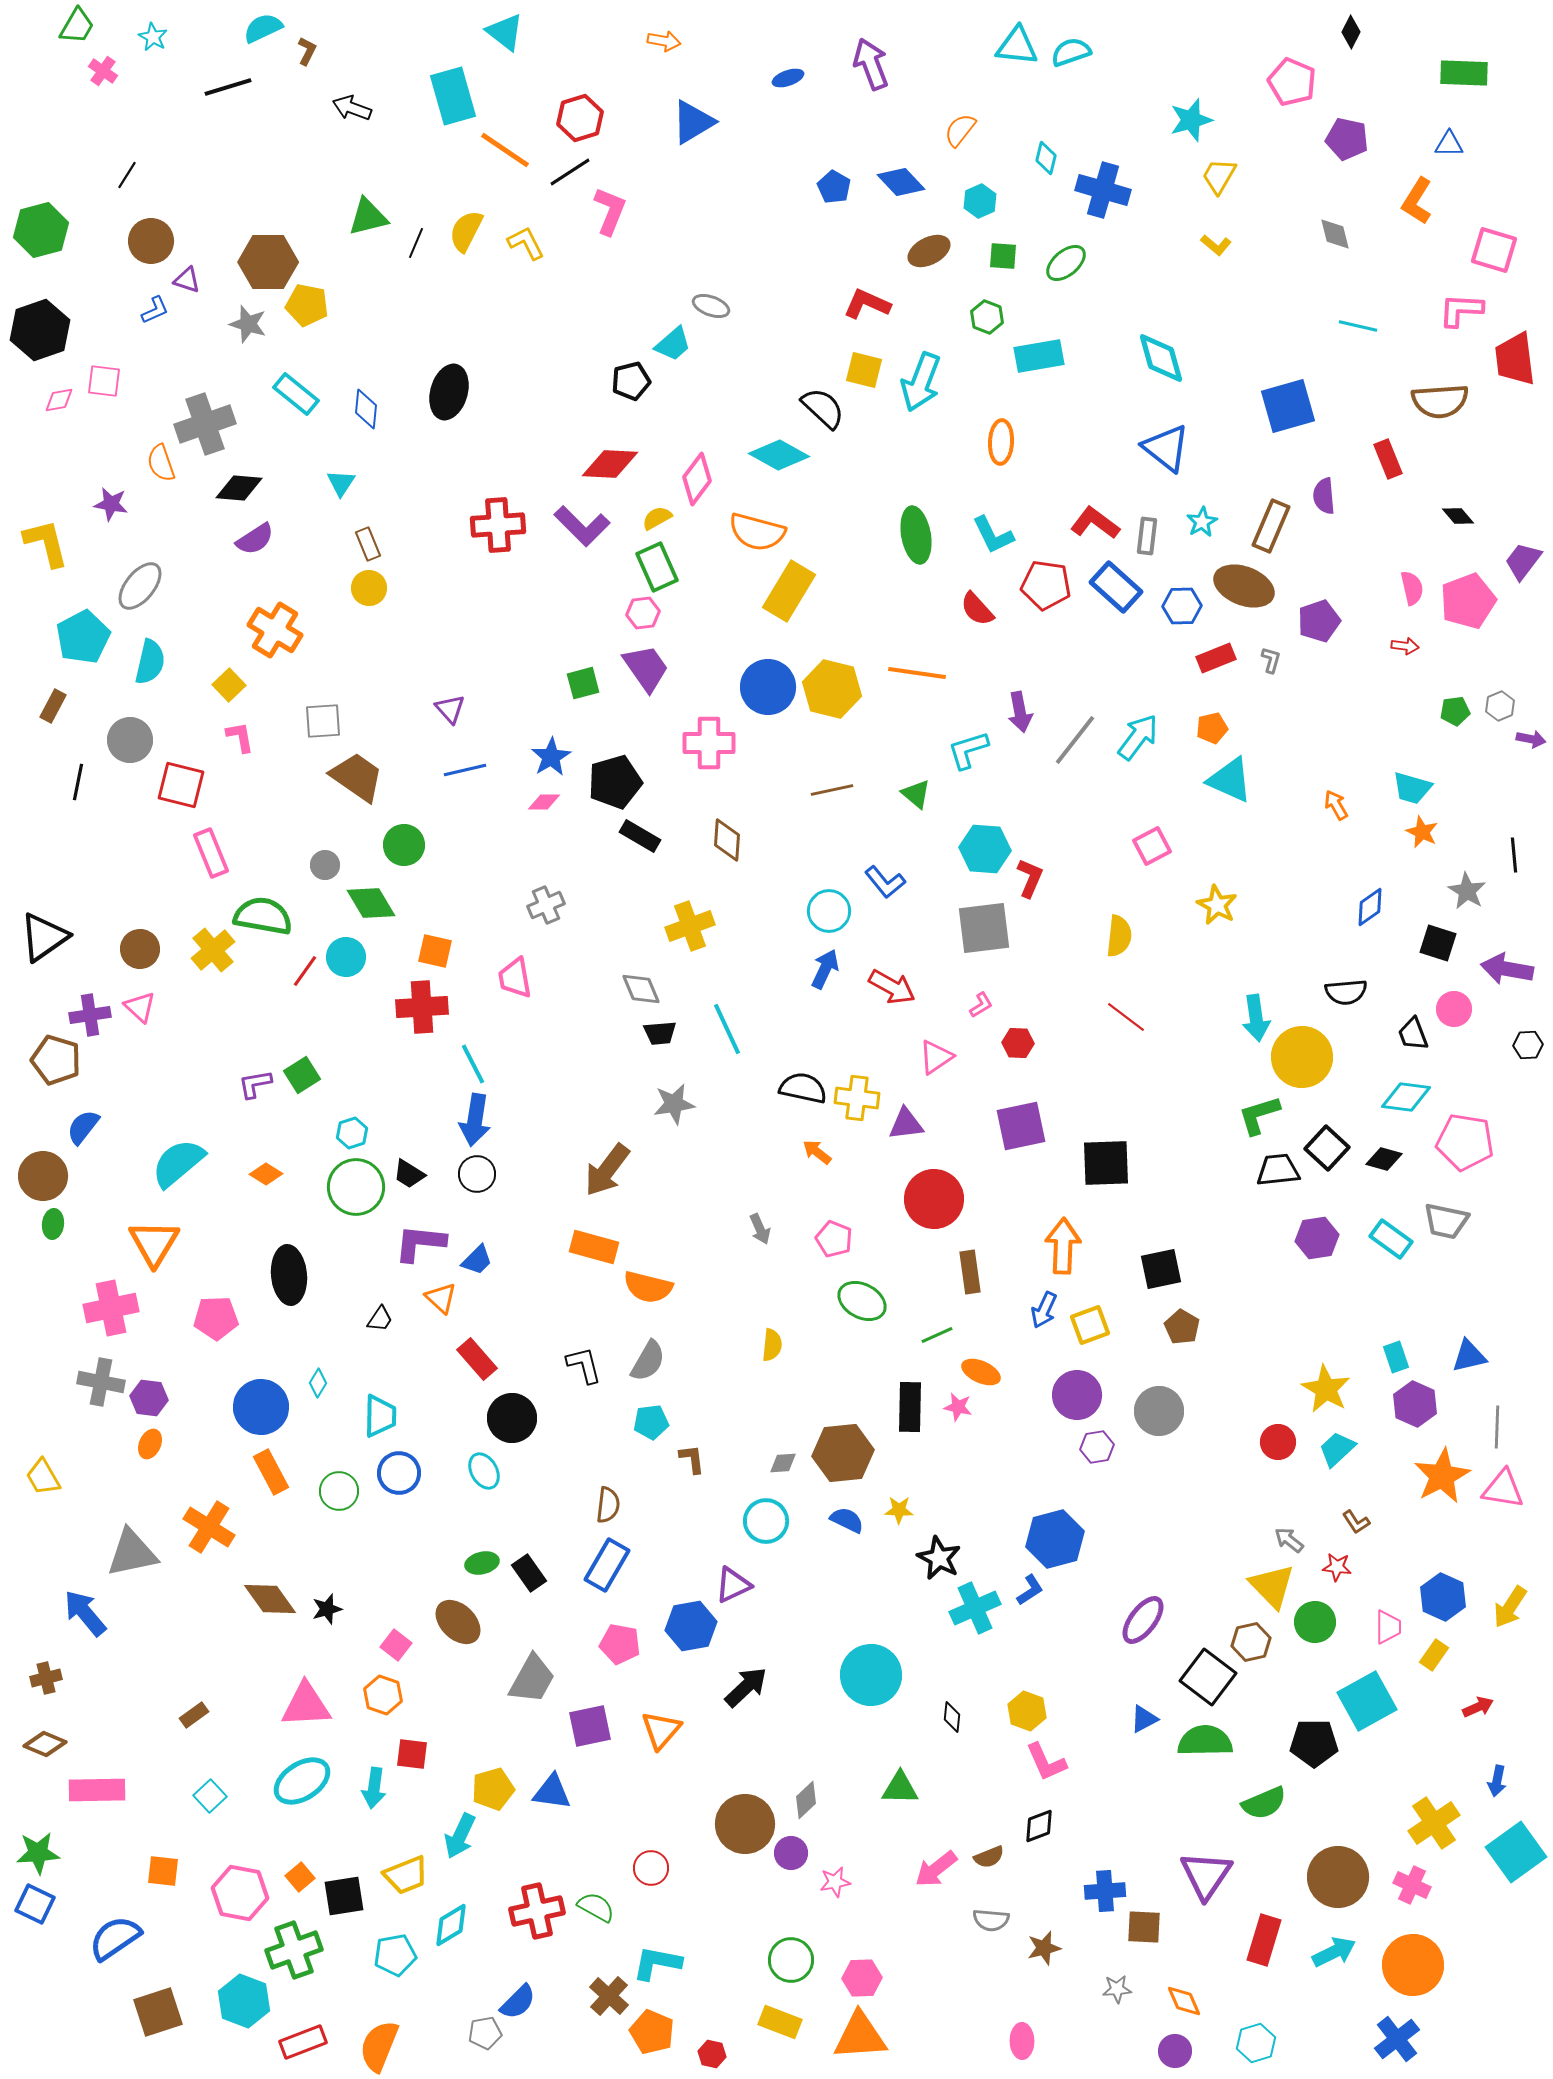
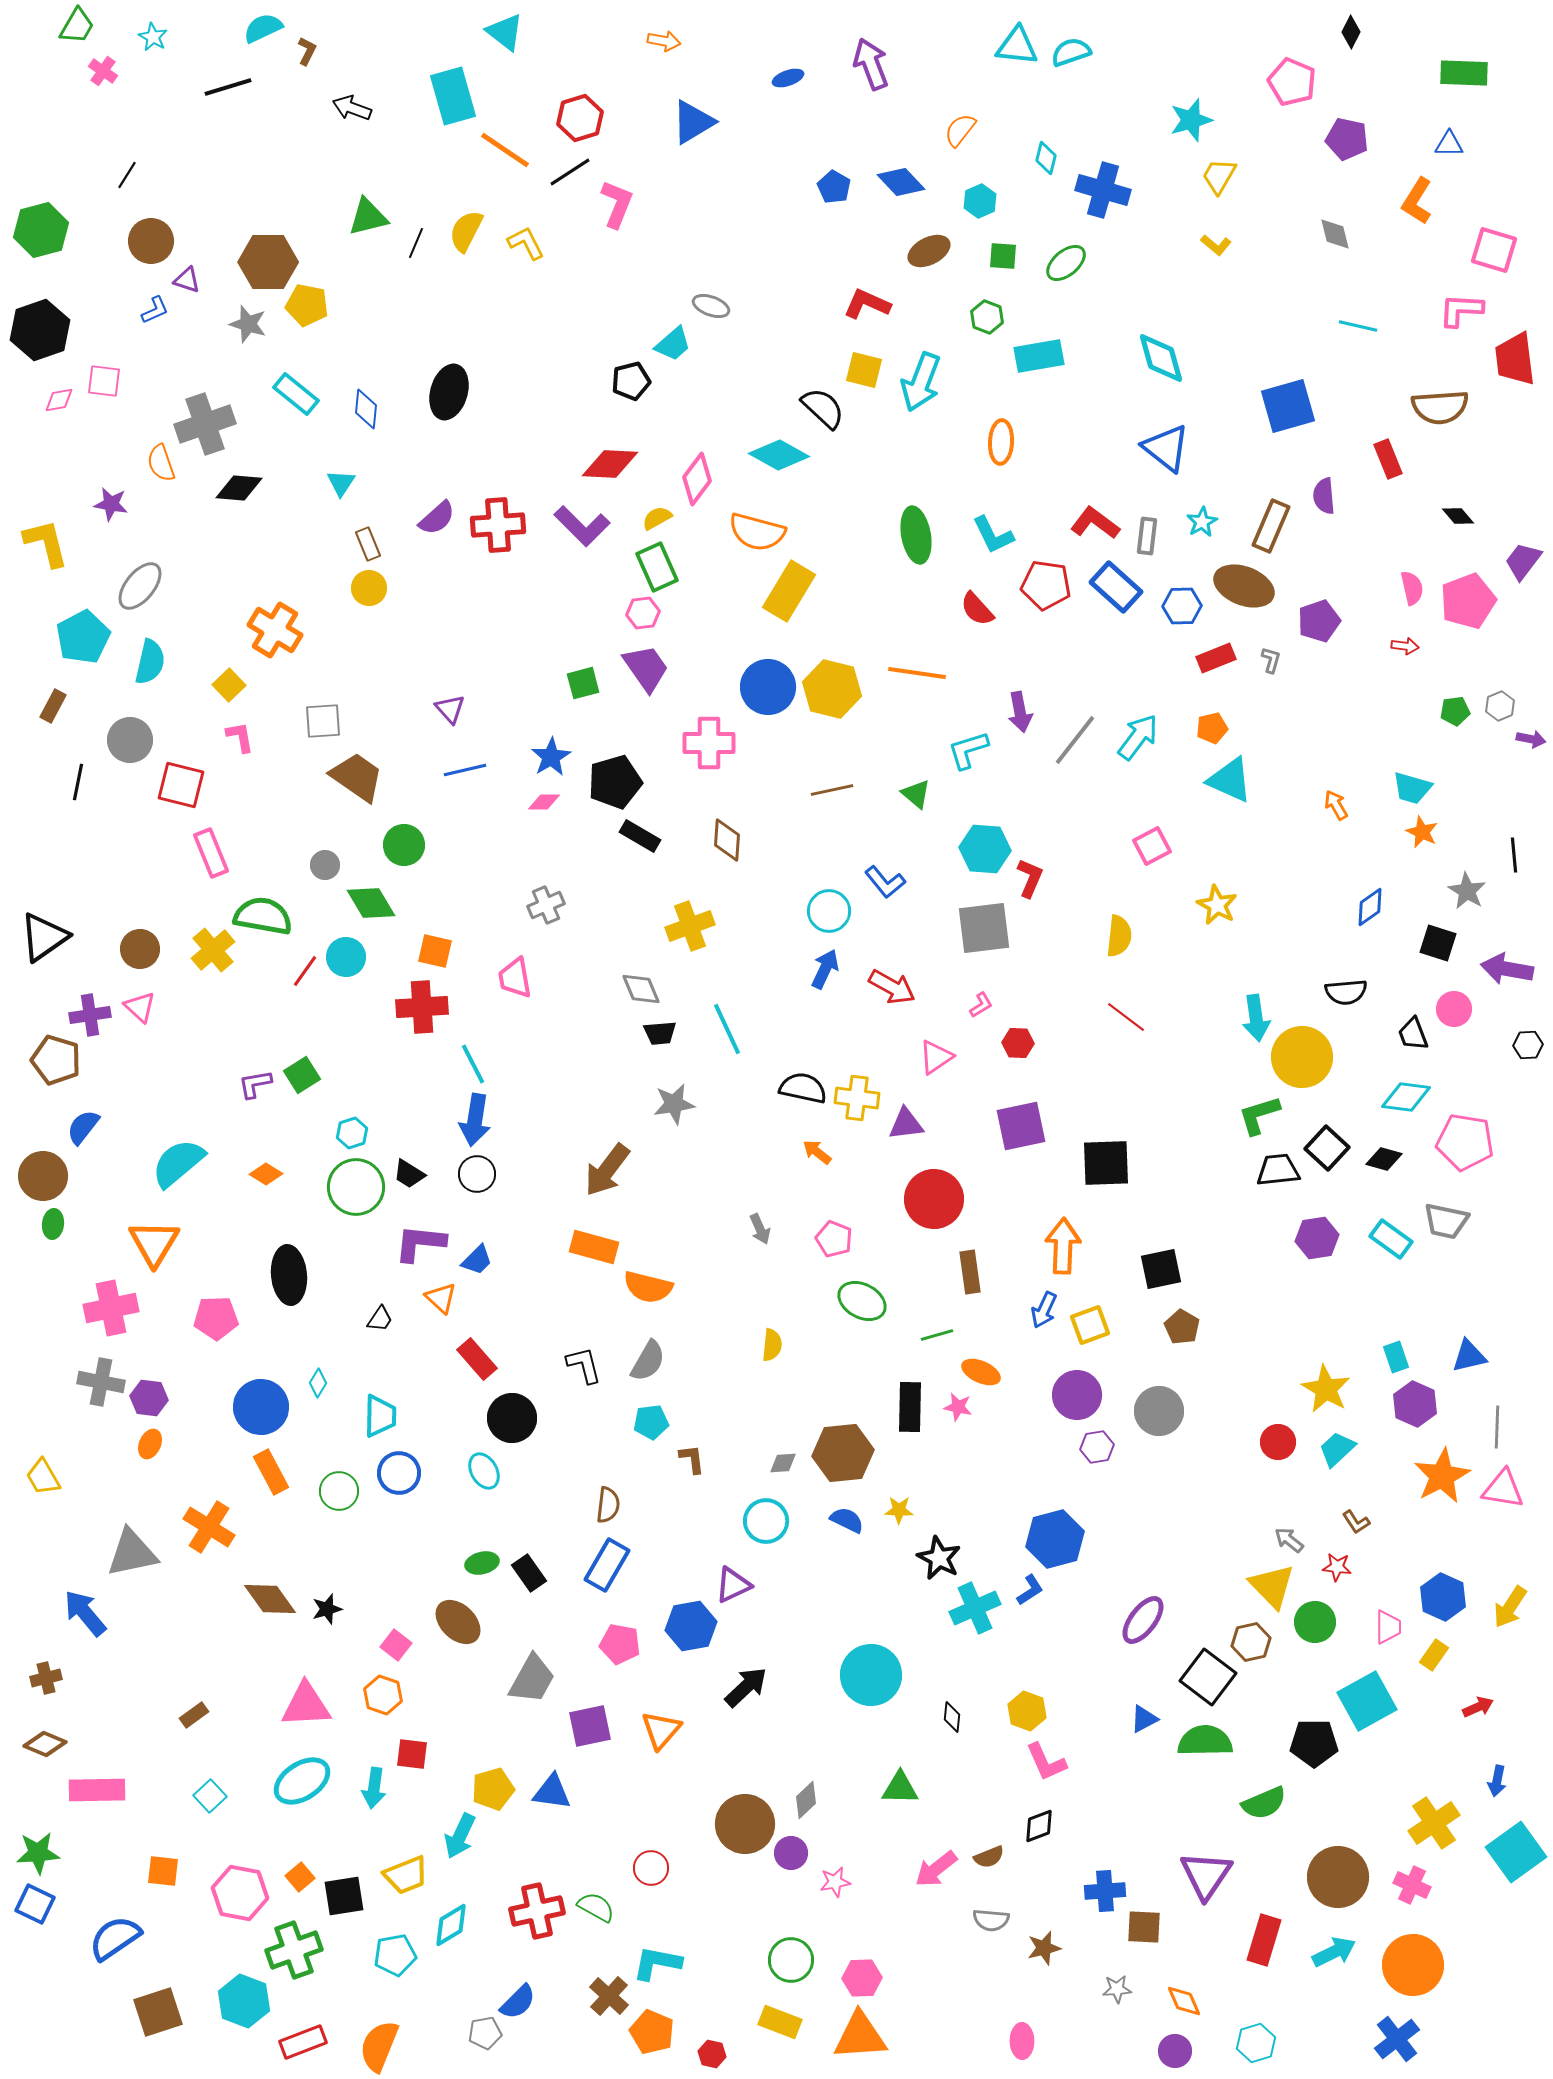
pink L-shape at (610, 211): moved 7 px right, 7 px up
brown semicircle at (1440, 401): moved 6 px down
purple semicircle at (255, 539): moved 182 px right, 21 px up; rotated 9 degrees counterclockwise
green line at (937, 1335): rotated 8 degrees clockwise
